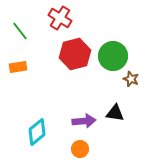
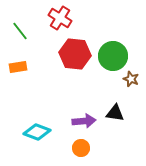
red hexagon: rotated 20 degrees clockwise
cyan diamond: rotated 60 degrees clockwise
orange circle: moved 1 px right, 1 px up
